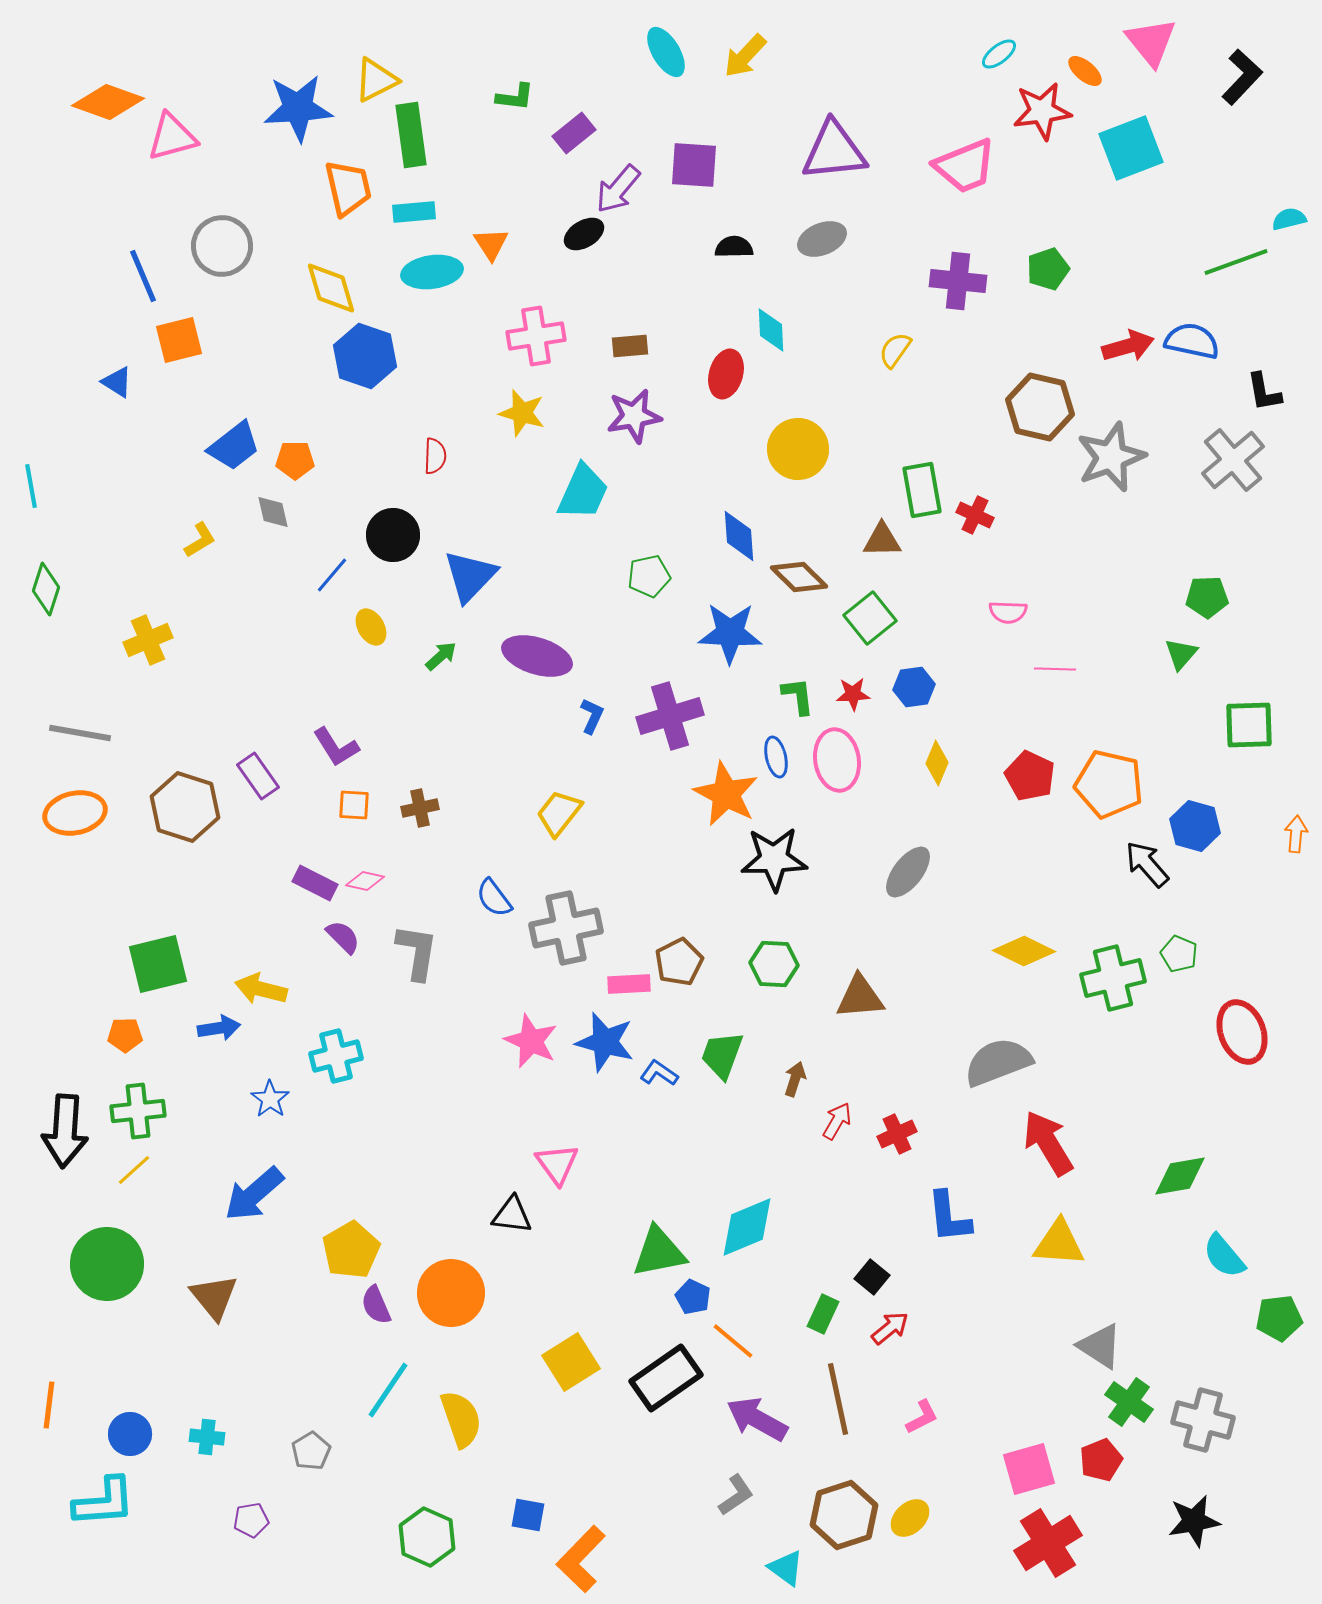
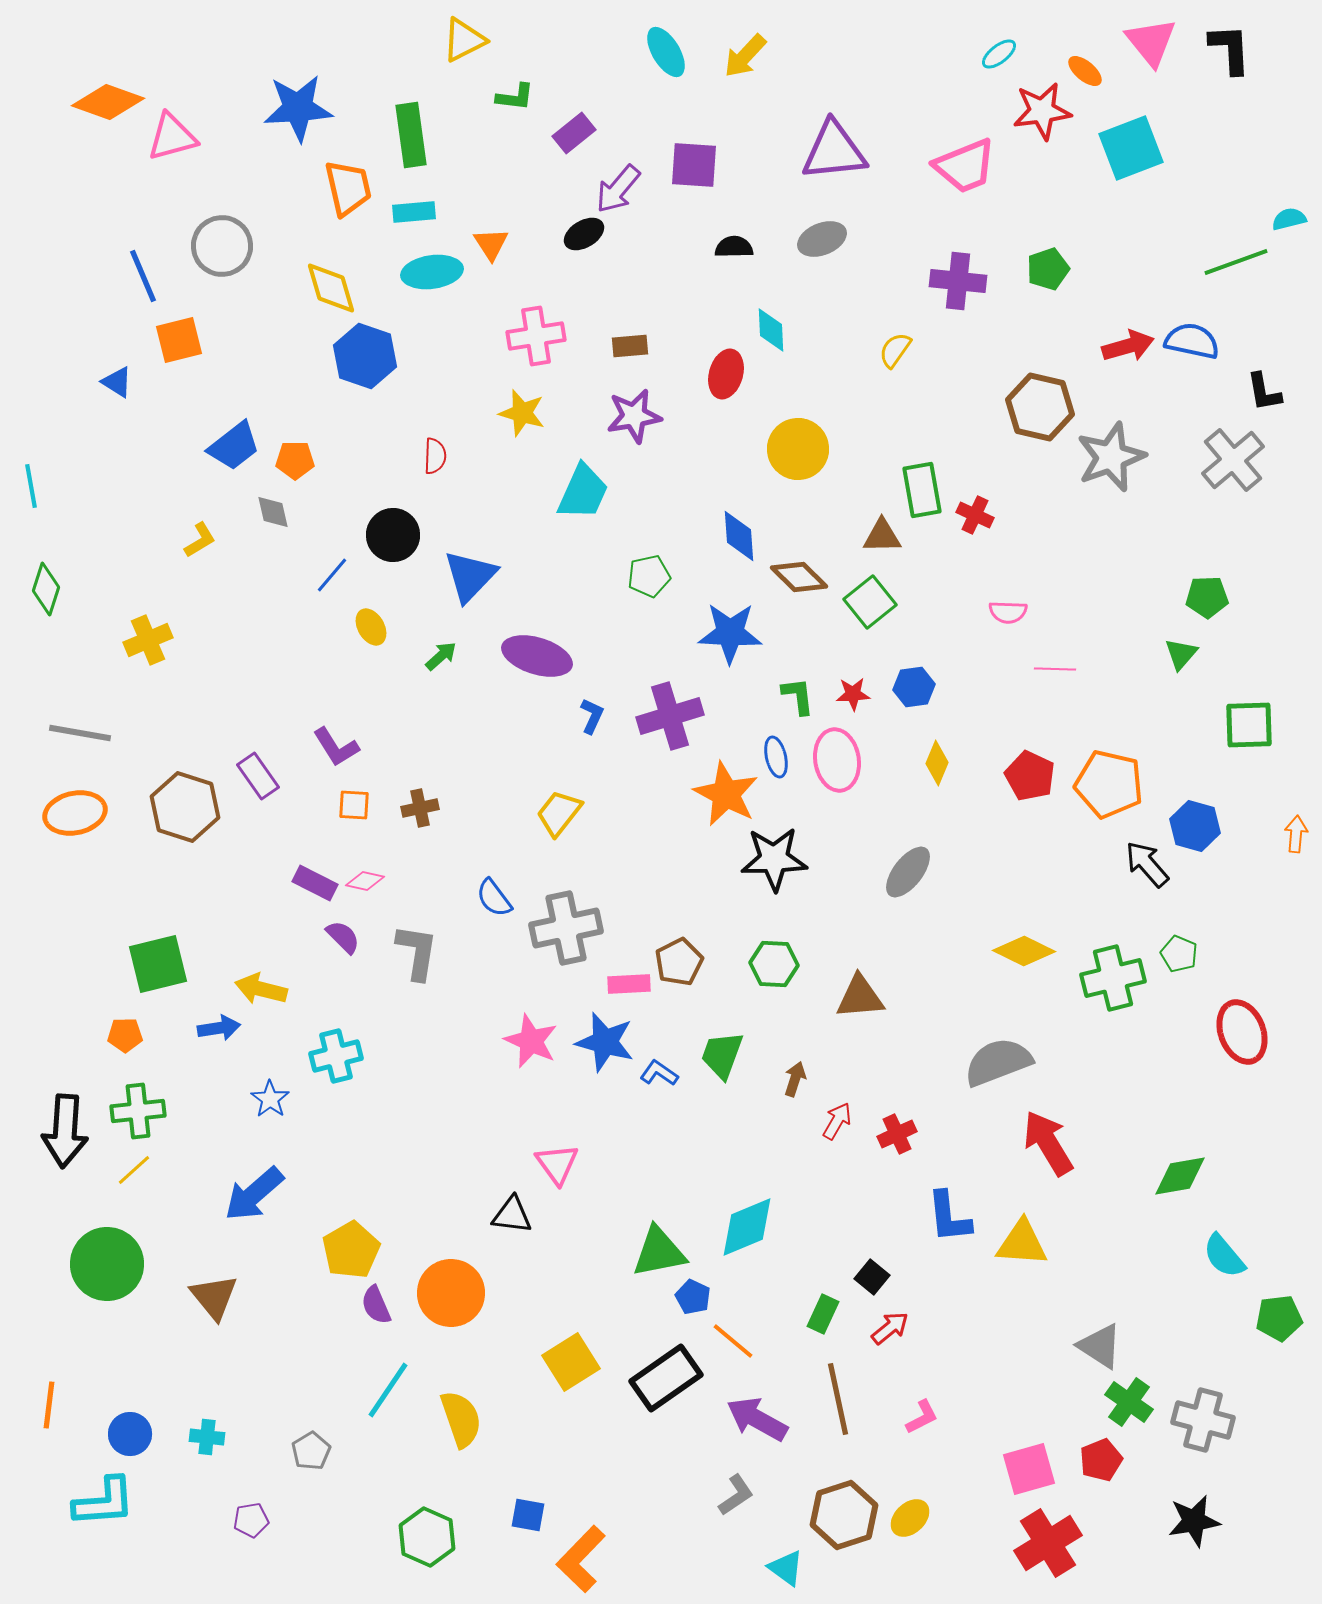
black L-shape at (1242, 77): moved 12 px left, 28 px up; rotated 46 degrees counterclockwise
yellow triangle at (376, 80): moved 88 px right, 40 px up
brown triangle at (882, 540): moved 4 px up
green square at (870, 618): moved 16 px up
yellow triangle at (1059, 1243): moved 37 px left
